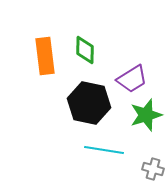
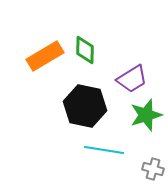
orange rectangle: rotated 66 degrees clockwise
black hexagon: moved 4 px left, 3 px down
